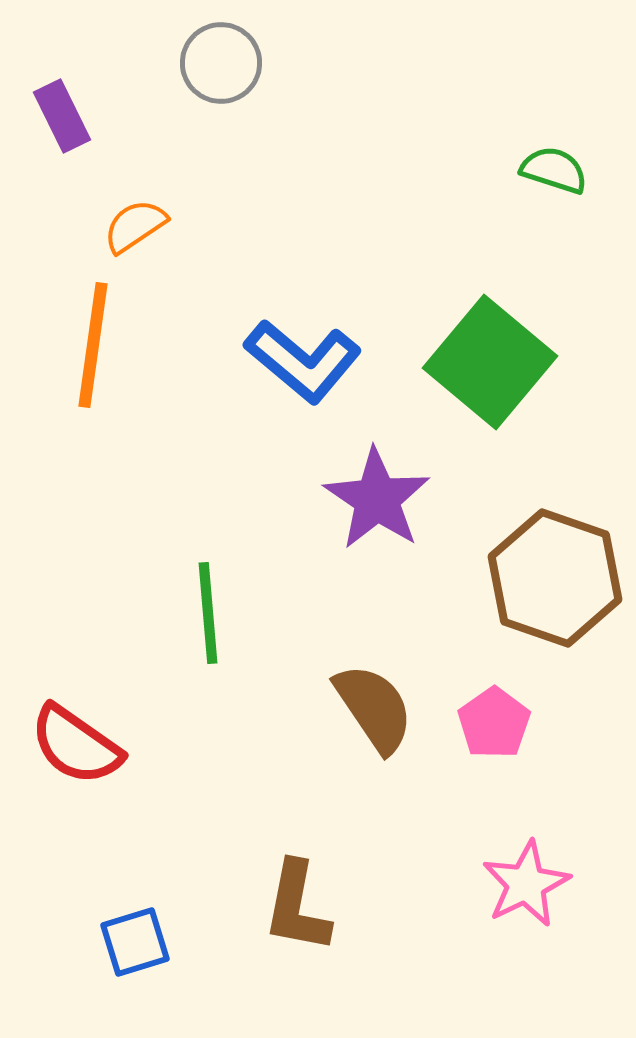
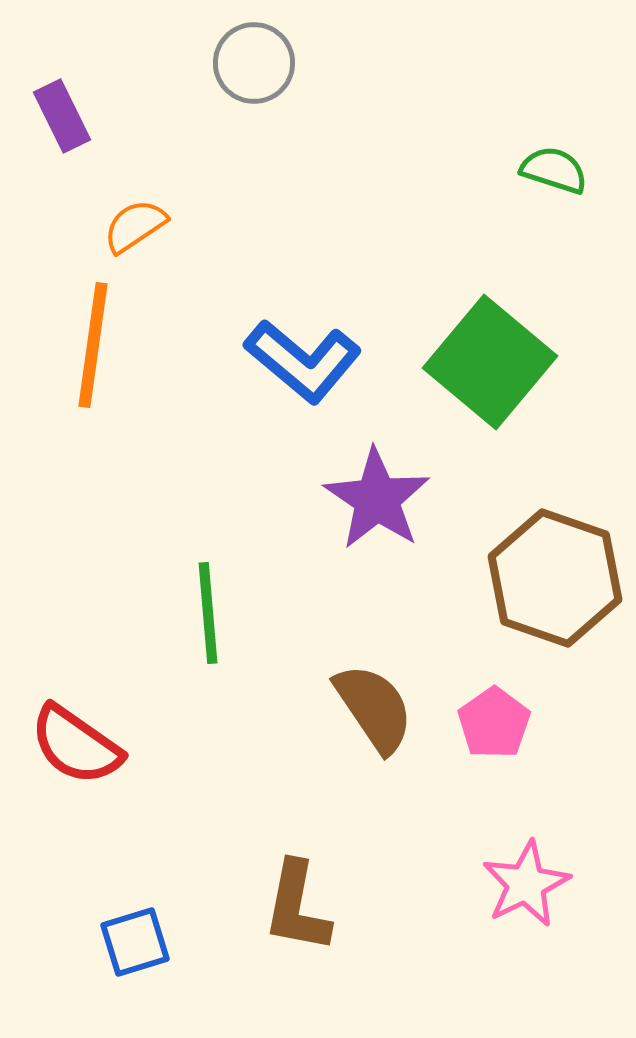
gray circle: moved 33 px right
